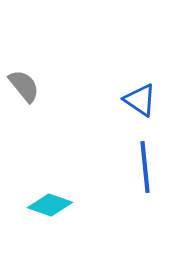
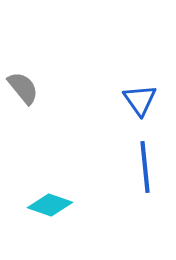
gray semicircle: moved 1 px left, 2 px down
blue triangle: rotated 21 degrees clockwise
